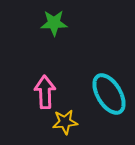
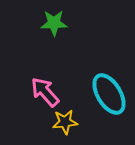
pink arrow: rotated 40 degrees counterclockwise
